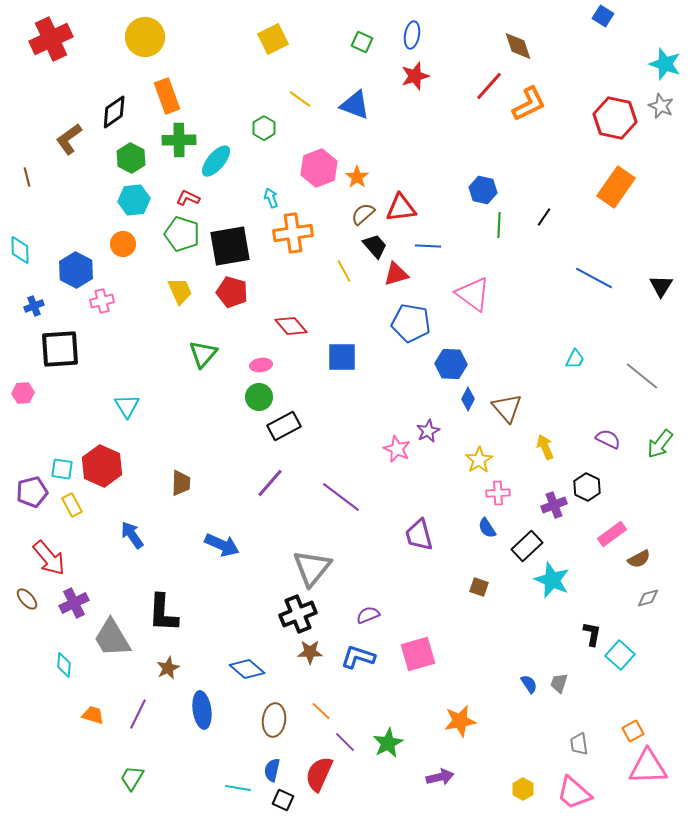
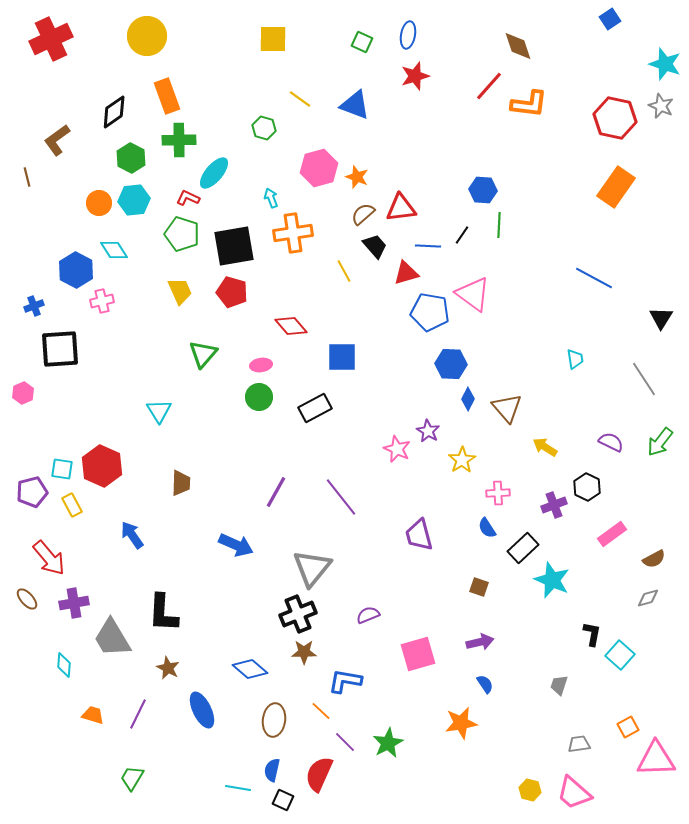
blue square at (603, 16): moved 7 px right, 3 px down; rotated 25 degrees clockwise
blue ellipse at (412, 35): moved 4 px left
yellow circle at (145, 37): moved 2 px right, 1 px up
yellow square at (273, 39): rotated 28 degrees clockwise
orange L-shape at (529, 104): rotated 33 degrees clockwise
green hexagon at (264, 128): rotated 15 degrees counterclockwise
brown L-shape at (69, 139): moved 12 px left, 1 px down
cyan ellipse at (216, 161): moved 2 px left, 12 px down
pink hexagon at (319, 168): rotated 6 degrees clockwise
orange star at (357, 177): rotated 15 degrees counterclockwise
blue hexagon at (483, 190): rotated 8 degrees counterclockwise
black line at (544, 217): moved 82 px left, 18 px down
orange circle at (123, 244): moved 24 px left, 41 px up
black square at (230, 246): moved 4 px right
cyan diamond at (20, 250): moved 94 px right; rotated 32 degrees counterclockwise
red triangle at (396, 274): moved 10 px right, 1 px up
black triangle at (661, 286): moved 32 px down
blue pentagon at (411, 323): moved 19 px right, 11 px up
cyan trapezoid at (575, 359): rotated 35 degrees counterclockwise
gray line at (642, 376): moved 2 px right, 3 px down; rotated 18 degrees clockwise
pink hexagon at (23, 393): rotated 20 degrees counterclockwise
cyan triangle at (127, 406): moved 32 px right, 5 px down
black rectangle at (284, 426): moved 31 px right, 18 px up
purple star at (428, 431): rotated 15 degrees counterclockwise
purple semicircle at (608, 439): moved 3 px right, 3 px down
green arrow at (660, 444): moved 2 px up
yellow arrow at (545, 447): rotated 35 degrees counterclockwise
yellow star at (479, 460): moved 17 px left
purple line at (270, 483): moved 6 px right, 9 px down; rotated 12 degrees counterclockwise
purple line at (341, 497): rotated 15 degrees clockwise
blue arrow at (222, 545): moved 14 px right
black rectangle at (527, 546): moved 4 px left, 2 px down
brown semicircle at (639, 559): moved 15 px right
purple cross at (74, 603): rotated 16 degrees clockwise
brown star at (310, 652): moved 6 px left
blue L-shape at (358, 657): moved 13 px left, 24 px down; rotated 8 degrees counterclockwise
brown star at (168, 668): rotated 20 degrees counterclockwise
blue diamond at (247, 669): moved 3 px right
gray trapezoid at (559, 683): moved 2 px down
blue semicircle at (529, 684): moved 44 px left
blue ellipse at (202, 710): rotated 18 degrees counterclockwise
orange star at (460, 721): moved 1 px right, 2 px down
orange square at (633, 731): moved 5 px left, 4 px up
gray trapezoid at (579, 744): rotated 90 degrees clockwise
pink triangle at (648, 767): moved 8 px right, 8 px up
purple arrow at (440, 777): moved 40 px right, 135 px up
yellow hexagon at (523, 789): moved 7 px right, 1 px down; rotated 15 degrees counterclockwise
